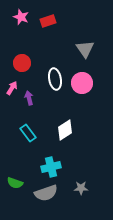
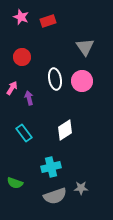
gray triangle: moved 2 px up
red circle: moved 6 px up
pink circle: moved 2 px up
cyan rectangle: moved 4 px left
gray semicircle: moved 9 px right, 3 px down
